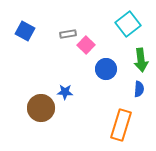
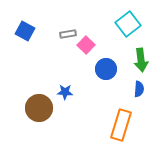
brown circle: moved 2 px left
